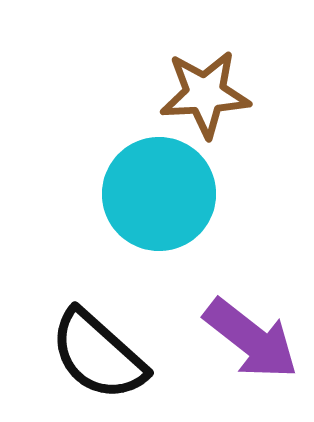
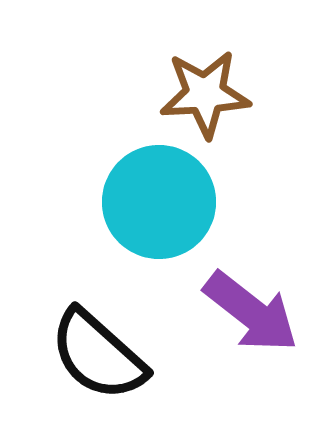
cyan circle: moved 8 px down
purple arrow: moved 27 px up
